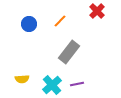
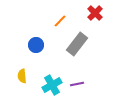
red cross: moved 2 px left, 2 px down
blue circle: moved 7 px right, 21 px down
gray rectangle: moved 8 px right, 8 px up
yellow semicircle: moved 3 px up; rotated 88 degrees clockwise
cyan cross: rotated 12 degrees clockwise
